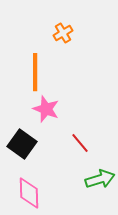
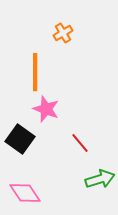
black square: moved 2 px left, 5 px up
pink diamond: moved 4 px left; rotated 32 degrees counterclockwise
